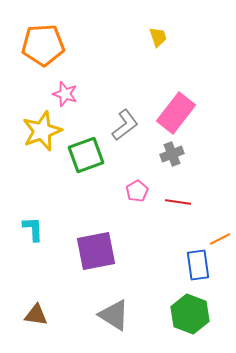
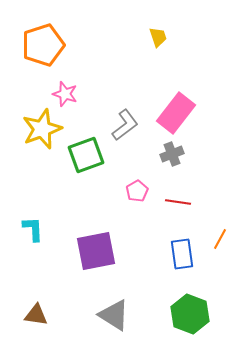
orange pentagon: rotated 15 degrees counterclockwise
yellow star: moved 2 px up
orange line: rotated 35 degrees counterclockwise
blue rectangle: moved 16 px left, 11 px up
